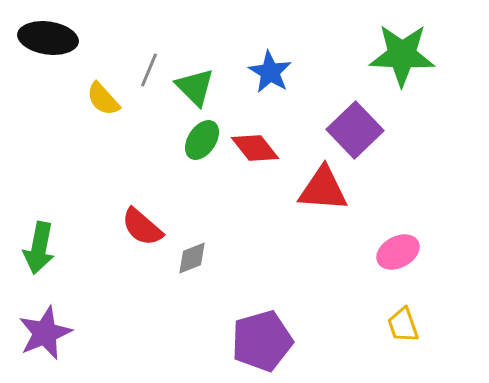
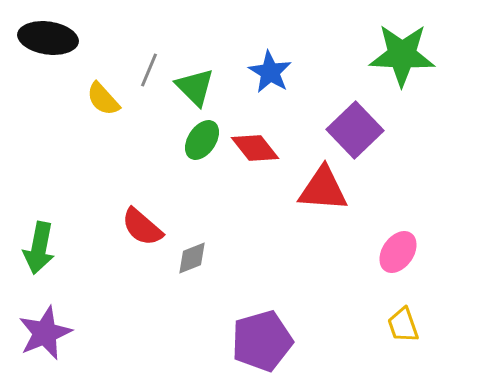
pink ellipse: rotated 27 degrees counterclockwise
